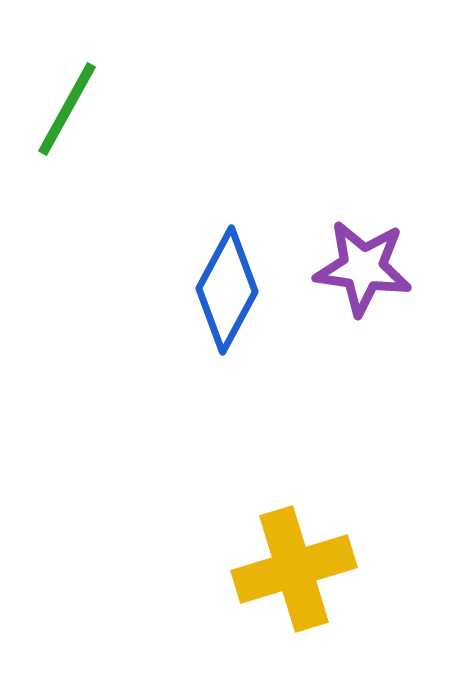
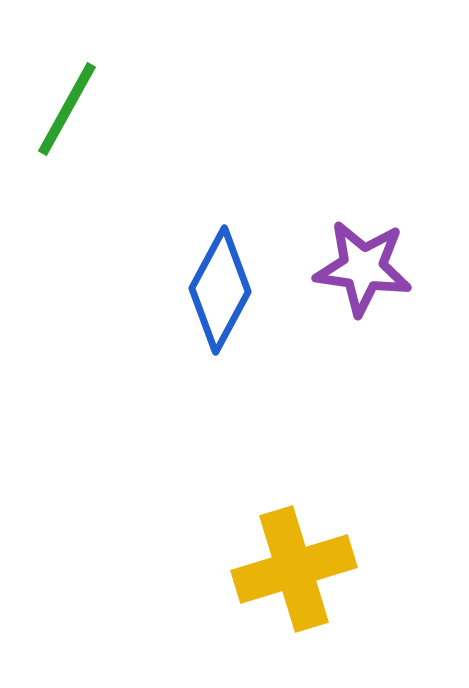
blue diamond: moved 7 px left
